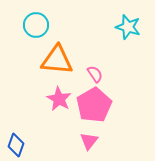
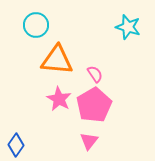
blue diamond: rotated 15 degrees clockwise
